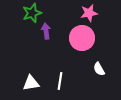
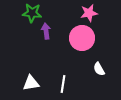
green star: rotated 24 degrees clockwise
white line: moved 3 px right, 3 px down
